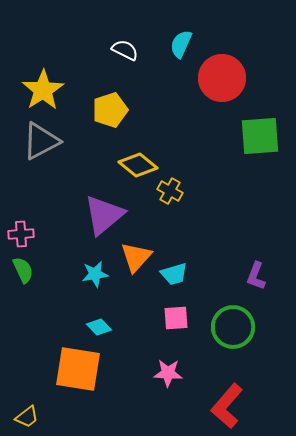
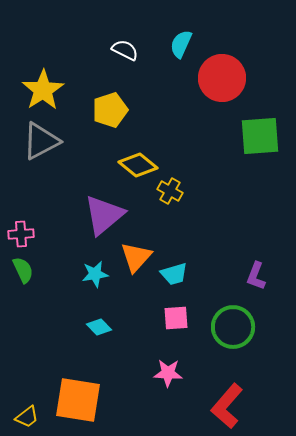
orange square: moved 31 px down
